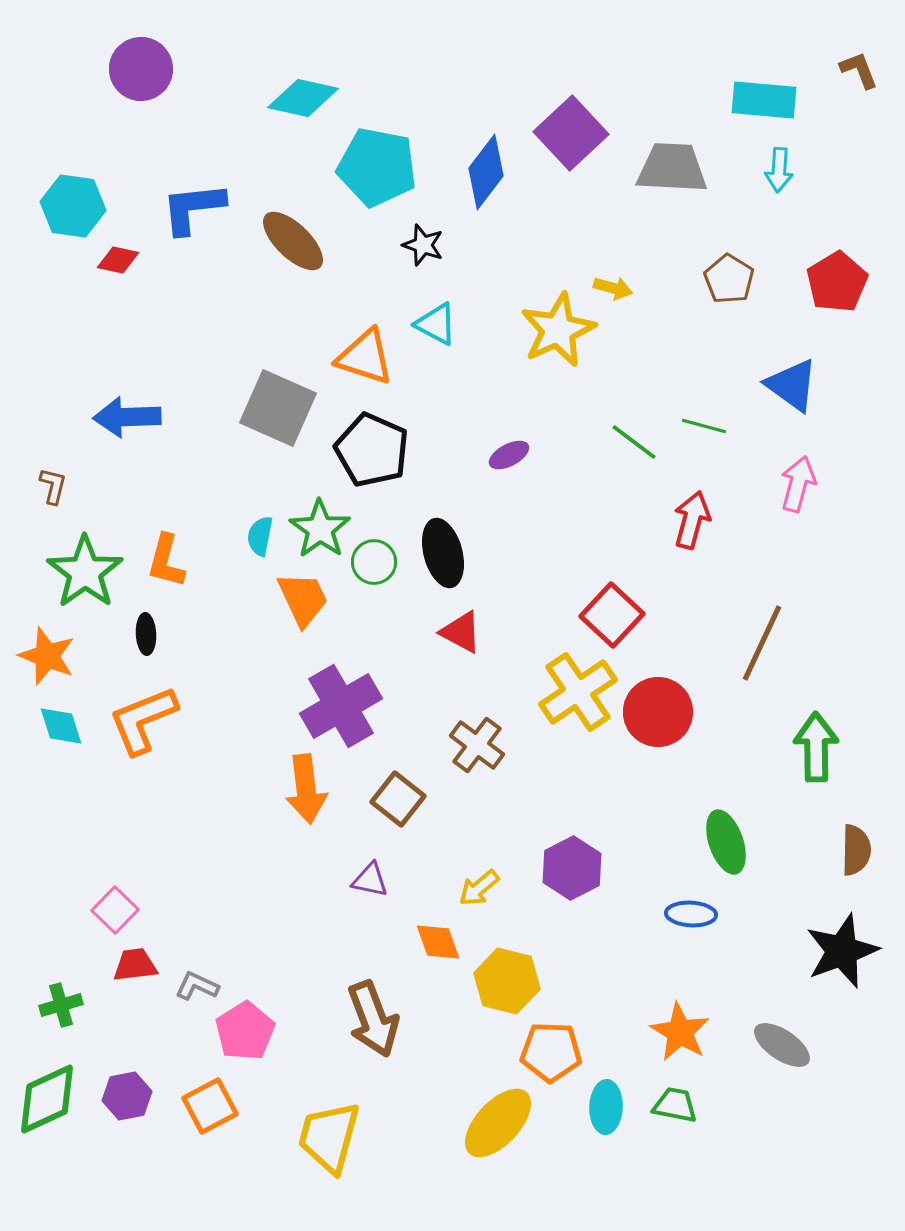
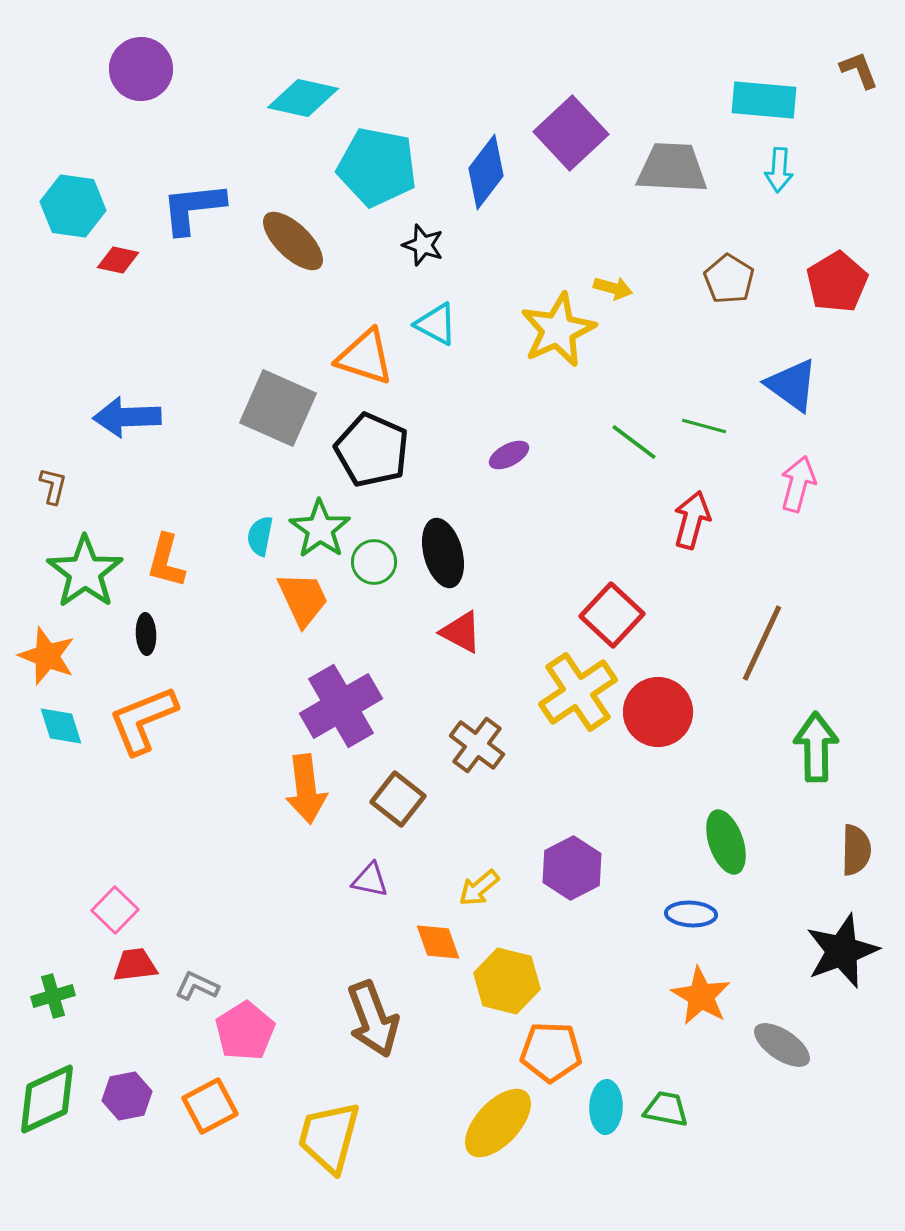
green cross at (61, 1005): moved 8 px left, 9 px up
orange star at (680, 1032): moved 21 px right, 36 px up
green trapezoid at (675, 1105): moved 9 px left, 4 px down
